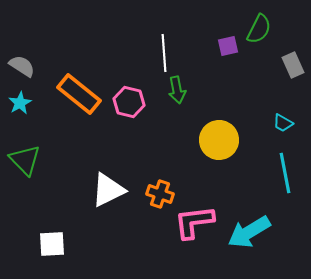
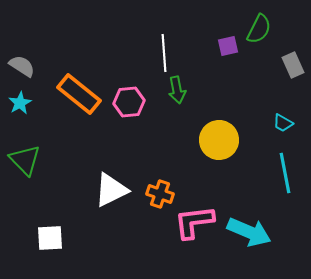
pink hexagon: rotated 20 degrees counterclockwise
white triangle: moved 3 px right
cyan arrow: rotated 126 degrees counterclockwise
white square: moved 2 px left, 6 px up
